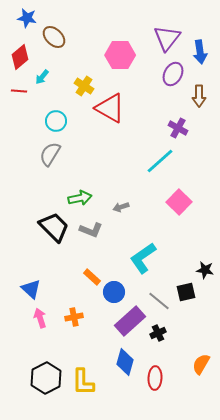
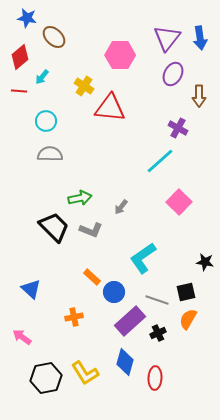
blue arrow: moved 14 px up
red triangle: rotated 24 degrees counterclockwise
cyan circle: moved 10 px left
gray semicircle: rotated 60 degrees clockwise
gray arrow: rotated 35 degrees counterclockwise
black star: moved 8 px up
gray line: moved 2 px left, 1 px up; rotated 20 degrees counterclockwise
pink arrow: moved 18 px left, 19 px down; rotated 36 degrees counterclockwise
orange semicircle: moved 13 px left, 45 px up
black hexagon: rotated 16 degrees clockwise
yellow L-shape: moved 2 px right, 9 px up; rotated 32 degrees counterclockwise
